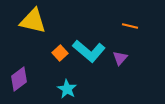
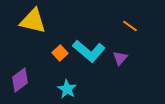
orange line: rotated 21 degrees clockwise
purple diamond: moved 1 px right, 1 px down
